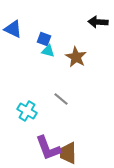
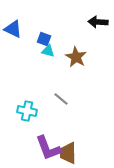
cyan cross: rotated 18 degrees counterclockwise
